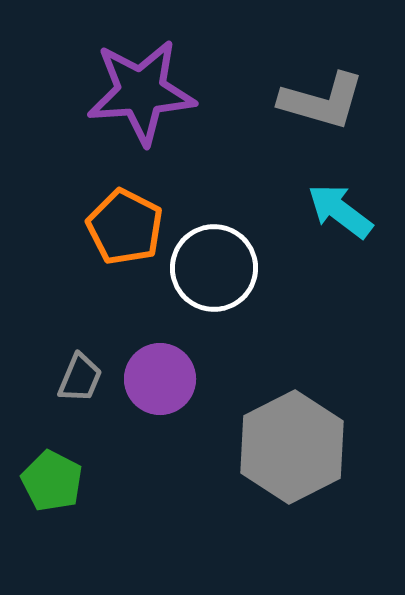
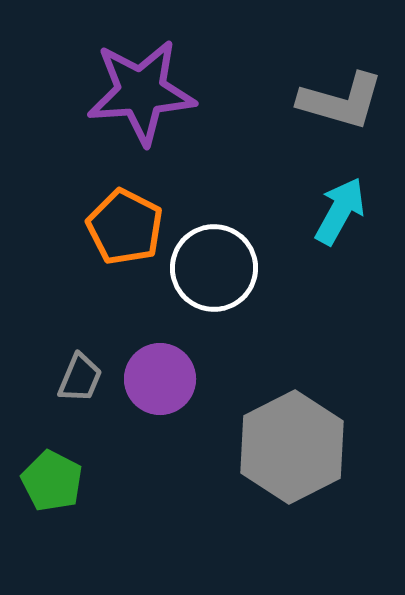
gray L-shape: moved 19 px right
cyan arrow: rotated 82 degrees clockwise
